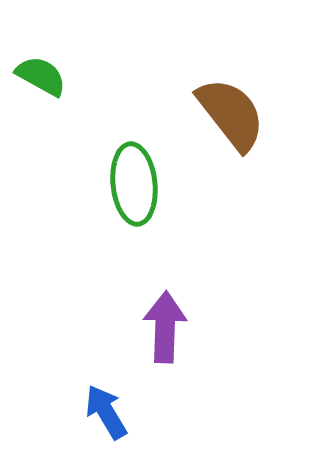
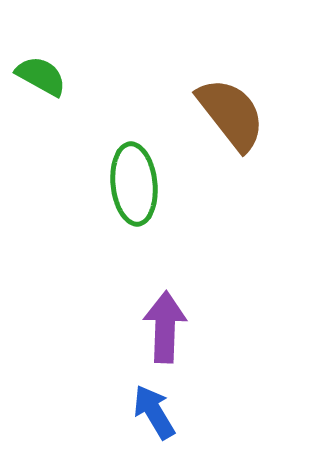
blue arrow: moved 48 px right
